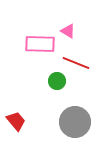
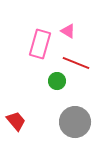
pink rectangle: rotated 76 degrees counterclockwise
